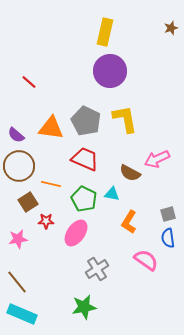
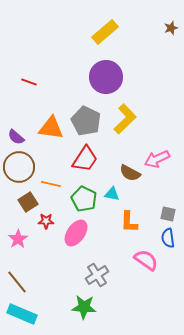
yellow rectangle: rotated 36 degrees clockwise
purple circle: moved 4 px left, 6 px down
red line: rotated 21 degrees counterclockwise
yellow L-shape: rotated 56 degrees clockwise
purple semicircle: moved 2 px down
red trapezoid: rotated 100 degrees clockwise
brown circle: moved 1 px down
gray square: rotated 28 degrees clockwise
orange L-shape: rotated 30 degrees counterclockwise
pink star: rotated 24 degrees counterclockwise
gray cross: moved 6 px down
green star: rotated 15 degrees clockwise
